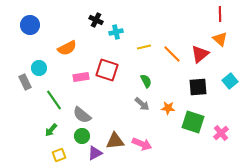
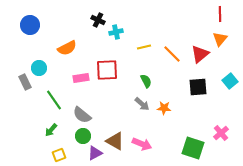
black cross: moved 2 px right
orange triangle: rotated 28 degrees clockwise
red square: rotated 20 degrees counterclockwise
pink rectangle: moved 1 px down
orange star: moved 4 px left
green square: moved 26 px down
green circle: moved 1 px right
brown triangle: rotated 36 degrees clockwise
